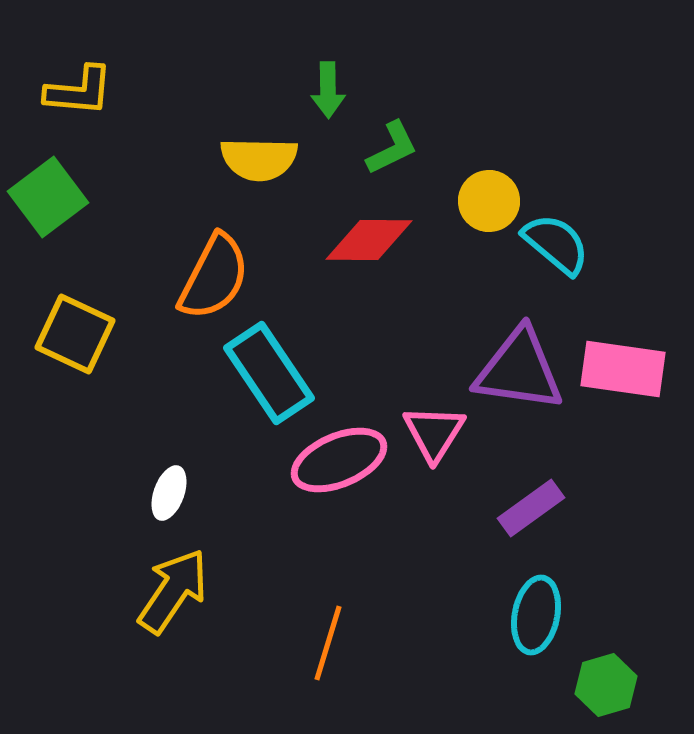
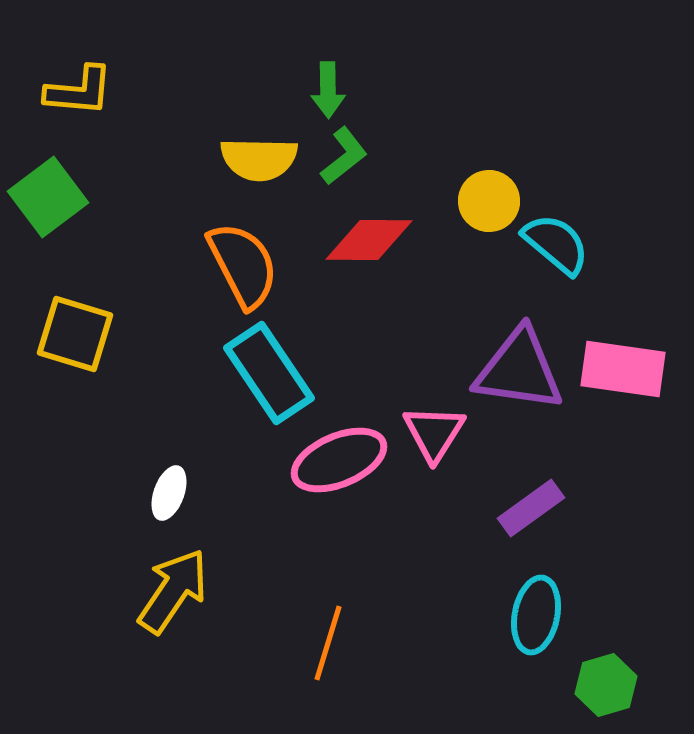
green L-shape: moved 48 px left, 8 px down; rotated 12 degrees counterclockwise
orange semicircle: moved 29 px right, 12 px up; rotated 54 degrees counterclockwise
yellow square: rotated 8 degrees counterclockwise
